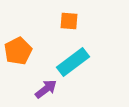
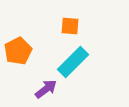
orange square: moved 1 px right, 5 px down
cyan rectangle: rotated 8 degrees counterclockwise
